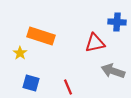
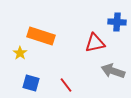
red line: moved 2 px left, 2 px up; rotated 14 degrees counterclockwise
